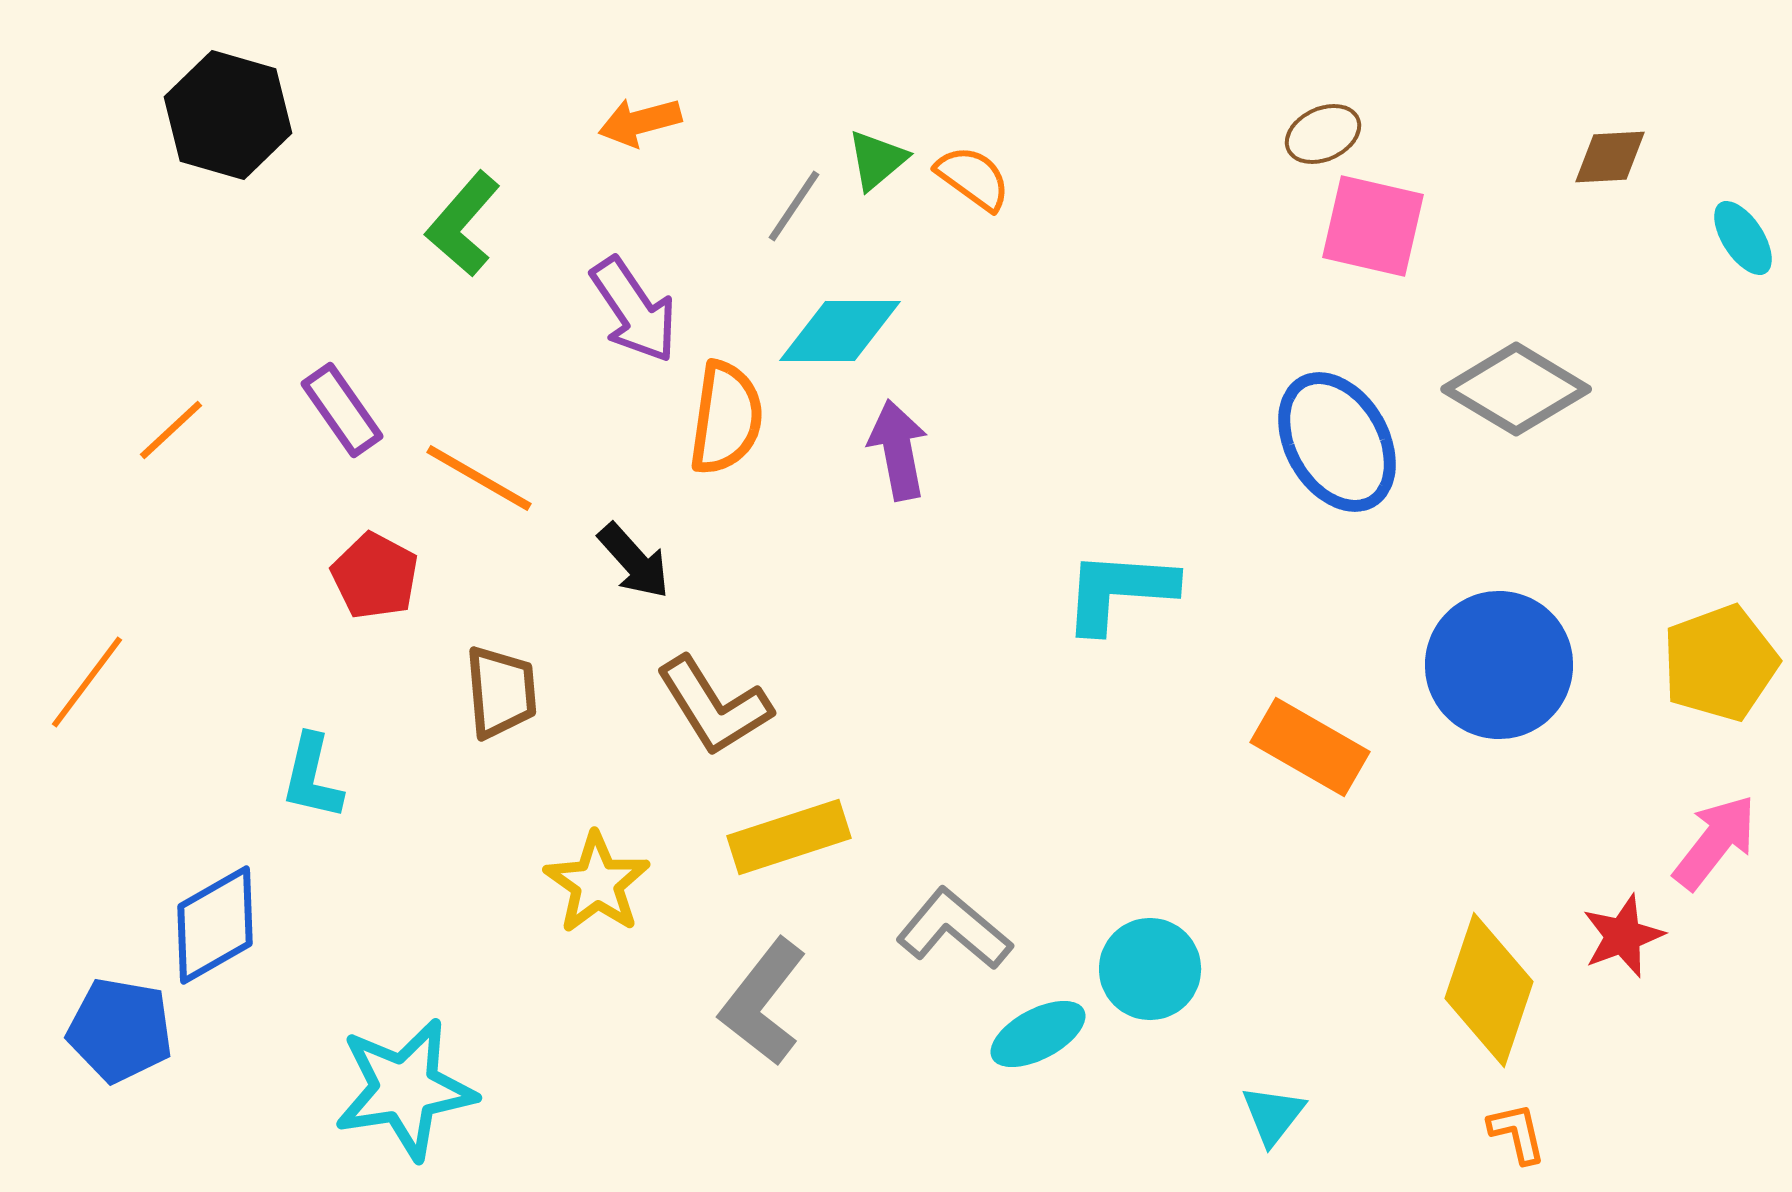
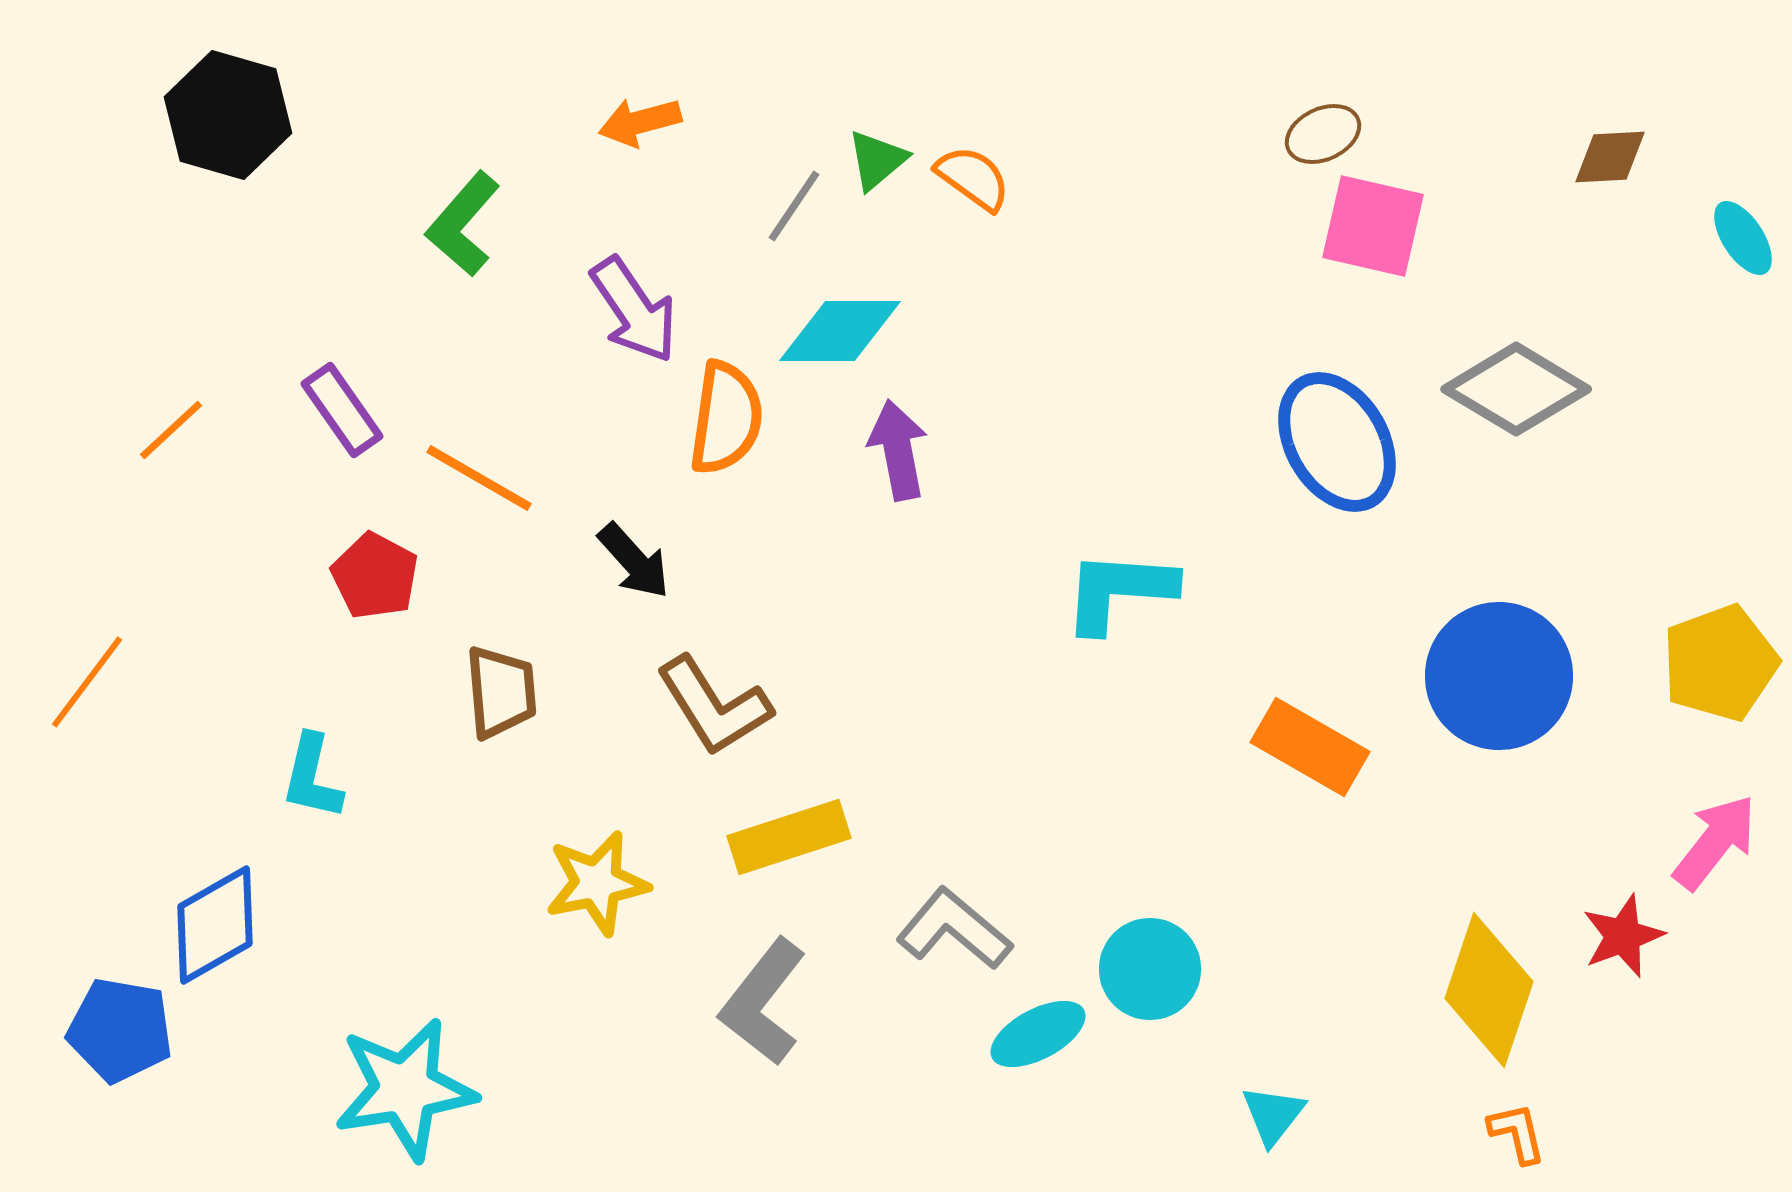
blue circle at (1499, 665): moved 11 px down
yellow star at (597, 883): rotated 26 degrees clockwise
